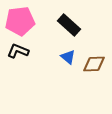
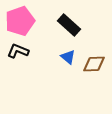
pink pentagon: rotated 12 degrees counterclockwise
